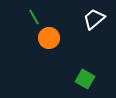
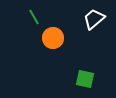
orange circle: moved 4 px right
green square: rotated 18 degrees counterclockwise
